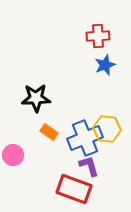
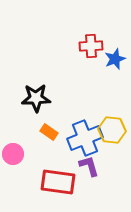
red cross: moved 7 px left, 10 px down
blue star: moved 10 px right, 6 px up
yellow hexagon: moved 5 px right, 1 px down
pink circle: moved 1 px up
red rectangle: moved 16 px left, 7 px up; rotated 12 degrees counterclockwise
